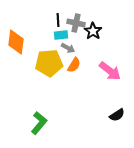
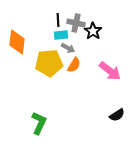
orange diamond: moved 1 px right
green L-shape: rotated 15 degrees counterclockwise
